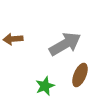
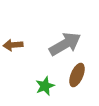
brown arrow: moved 6 px down
brown ellipse: moved 3 px left
